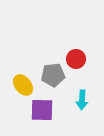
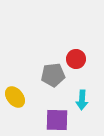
yellow ellipse: moved 8 px left, 12 px down
purple square: moved 15 px right, 10 px down
